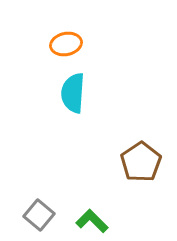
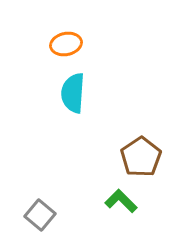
brown pentagon: moved 5 px up
gray square: moved 1 px right
green L-shape: moved 29 px right, 20 px up
